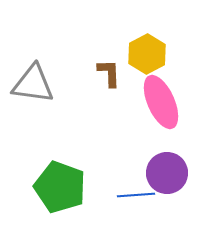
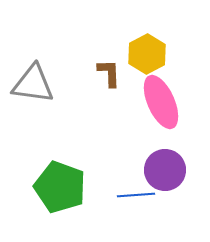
purple circle: moved 2 px left, 3 px up
